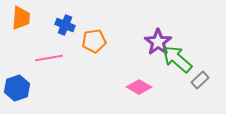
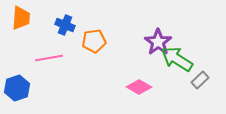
green arrow: rotated 8 degrees counterclockwise
